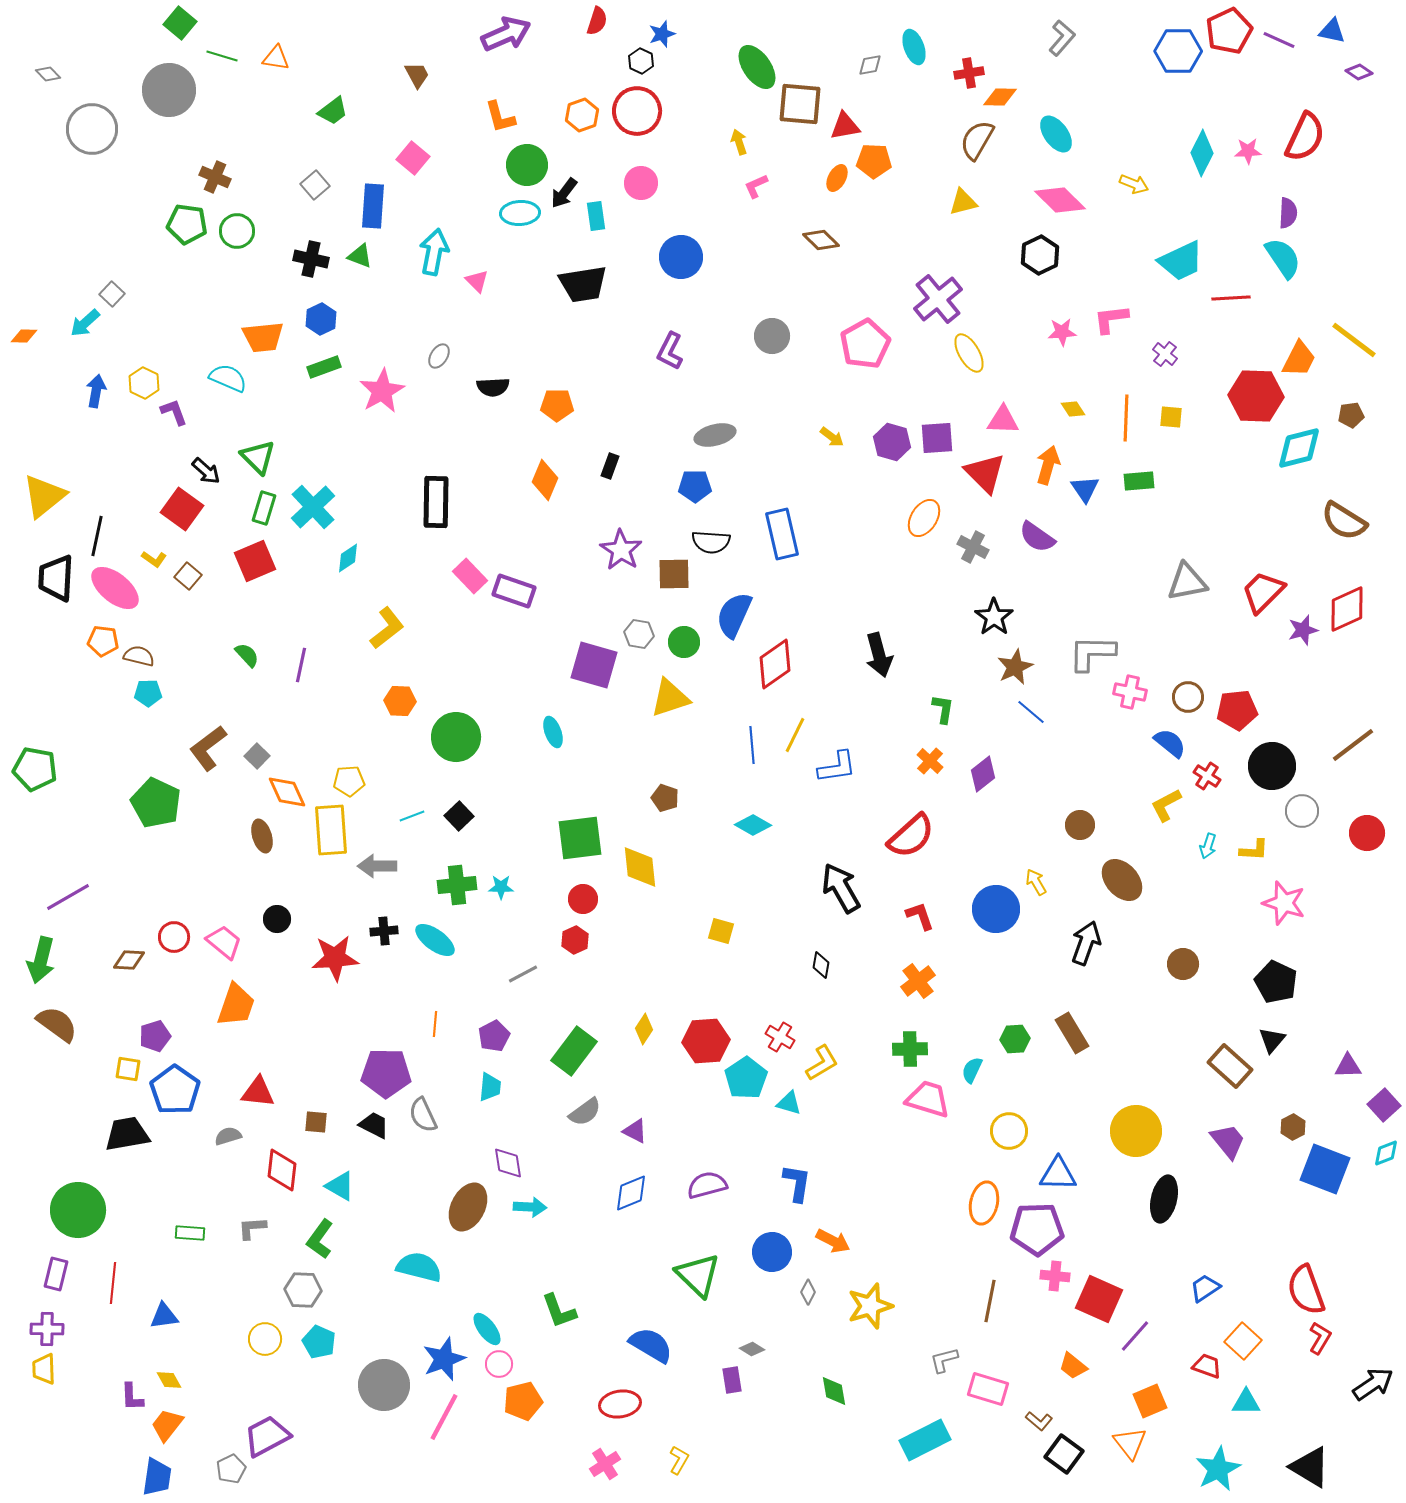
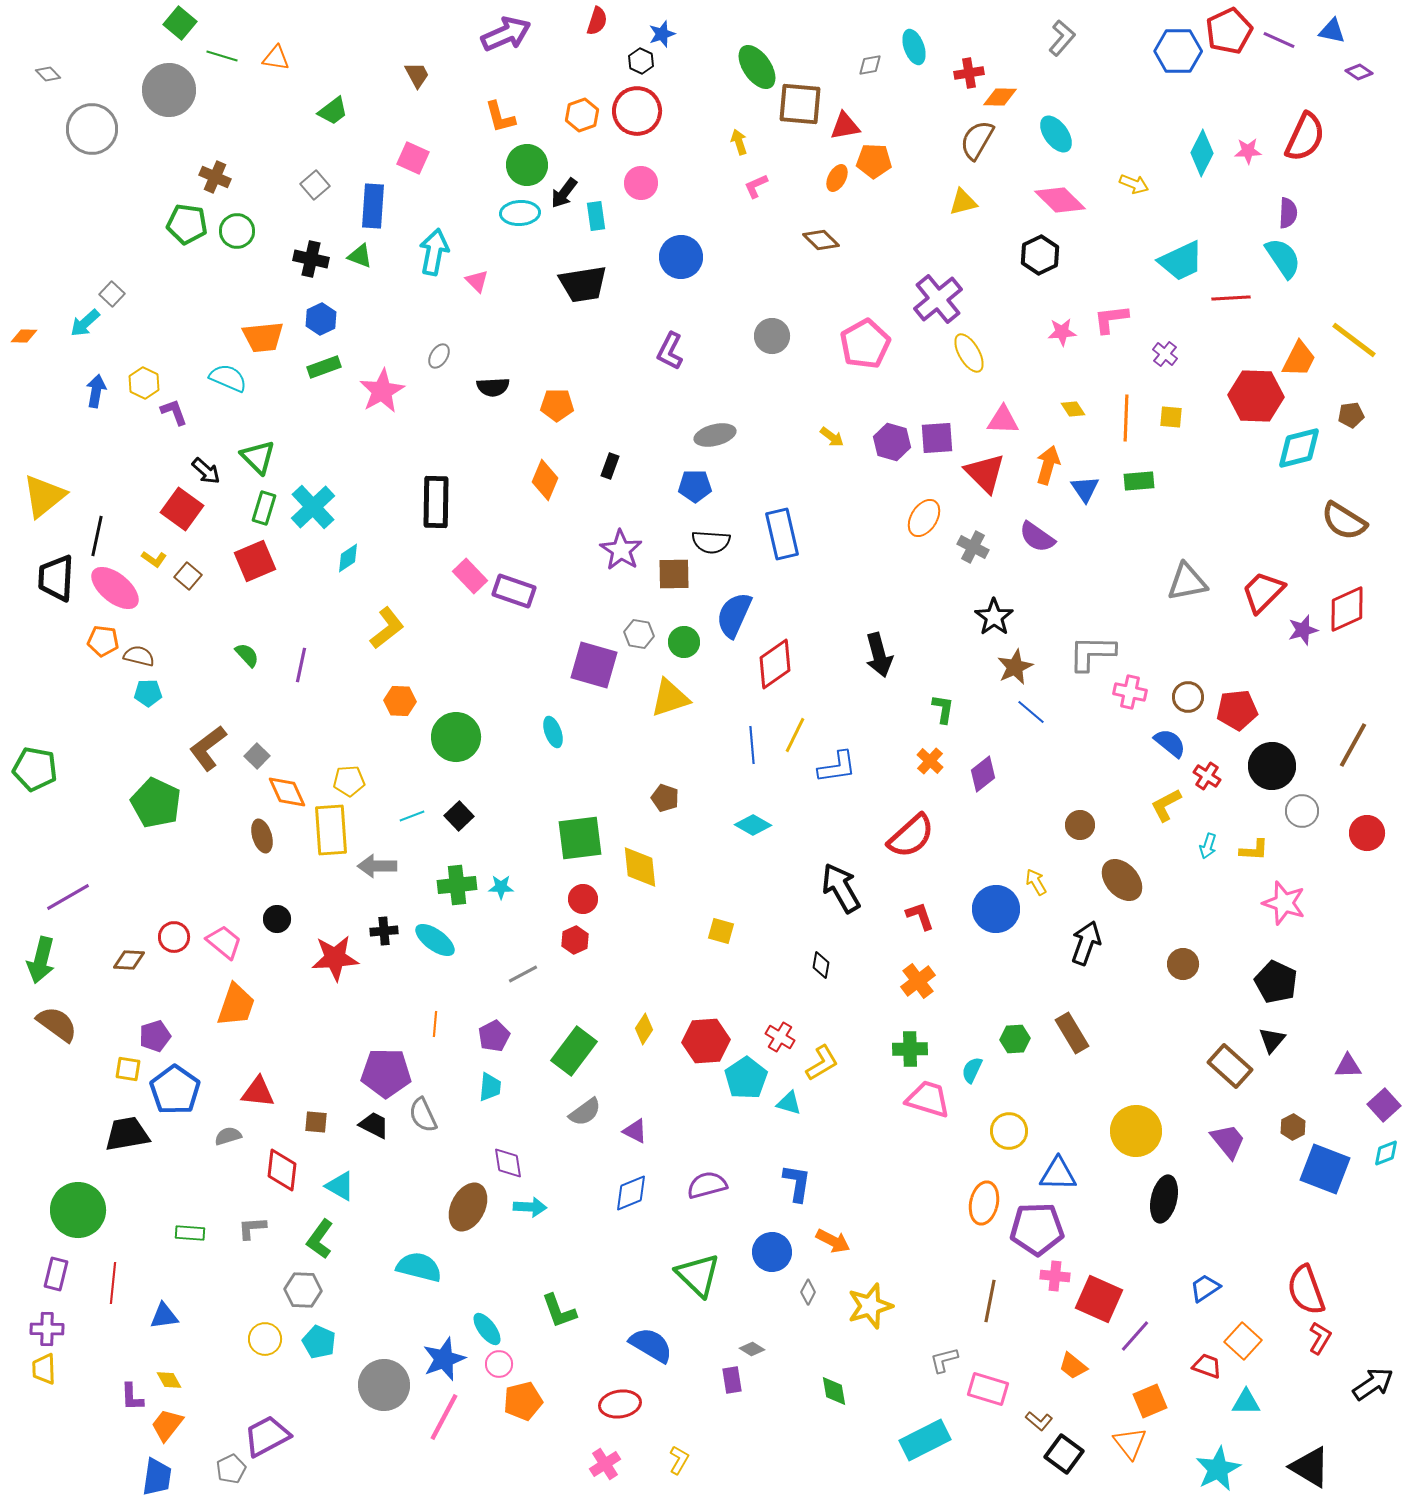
pink square at (413, 158): rotated 16 degrees counterclockwise
brown line at (1353, 745): rotated 24 degrees counterclockwise
